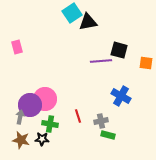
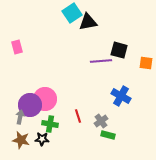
gray cross: rotated 24 degrees counterclockwise
